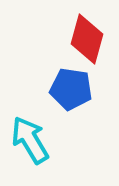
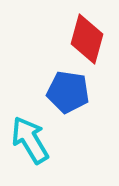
blue pentagon: moved 3 px left, 3 px down
